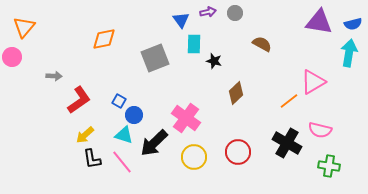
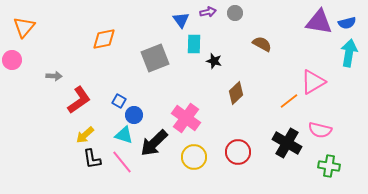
blue semicircle: moved 6 px left, 1 px up
pink circle: moved 3 px down
